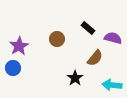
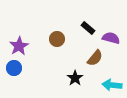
purple semicircle: moved 2 px left
blue circle: moved 1 px right
